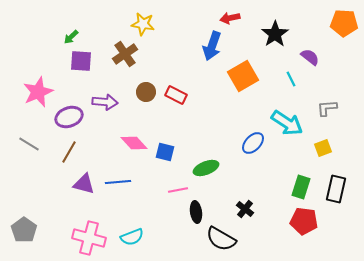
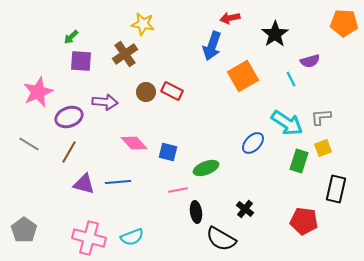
purple semicircle: moved 4 px down; rotated 126 degrees clockwise
red rectangle: moved 4 px left, 4 px up
gray L-shape: moved 6 px left, 9 px down
blue square: moved 3 px right
green rectangle: moved 2 px left, 26 px up
